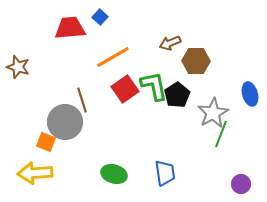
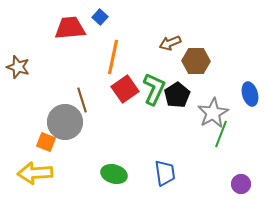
orange line: rotated 48 degrees counterclockwise
green L-shape: moved 3 px down; rotated 36 degrees clockwise
